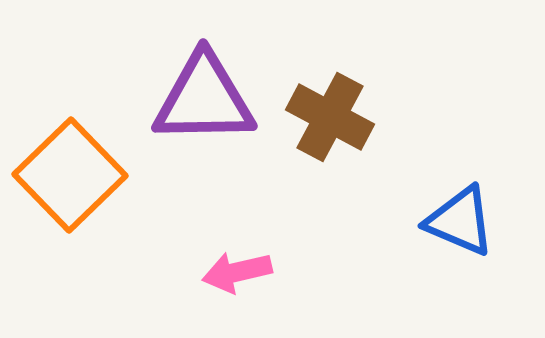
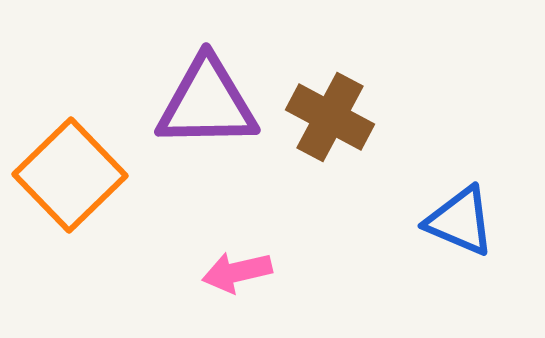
purple triangle: moved 3 px right, 4 px down
